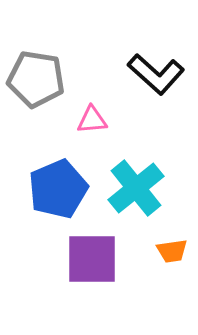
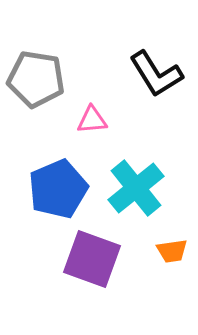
black L-shape: rotated 16 degrees clockwise
purple square: rotated 20 degrees clockwise
